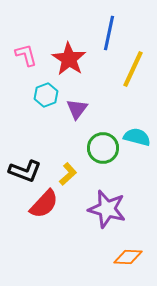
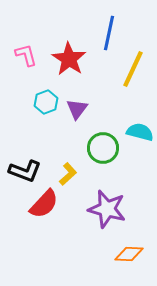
cyan hexagon: moved 7 px down
cyan semicircle: moved 3 px right, 5 px up
orange diamond: moved 1 px right, 3 px up
